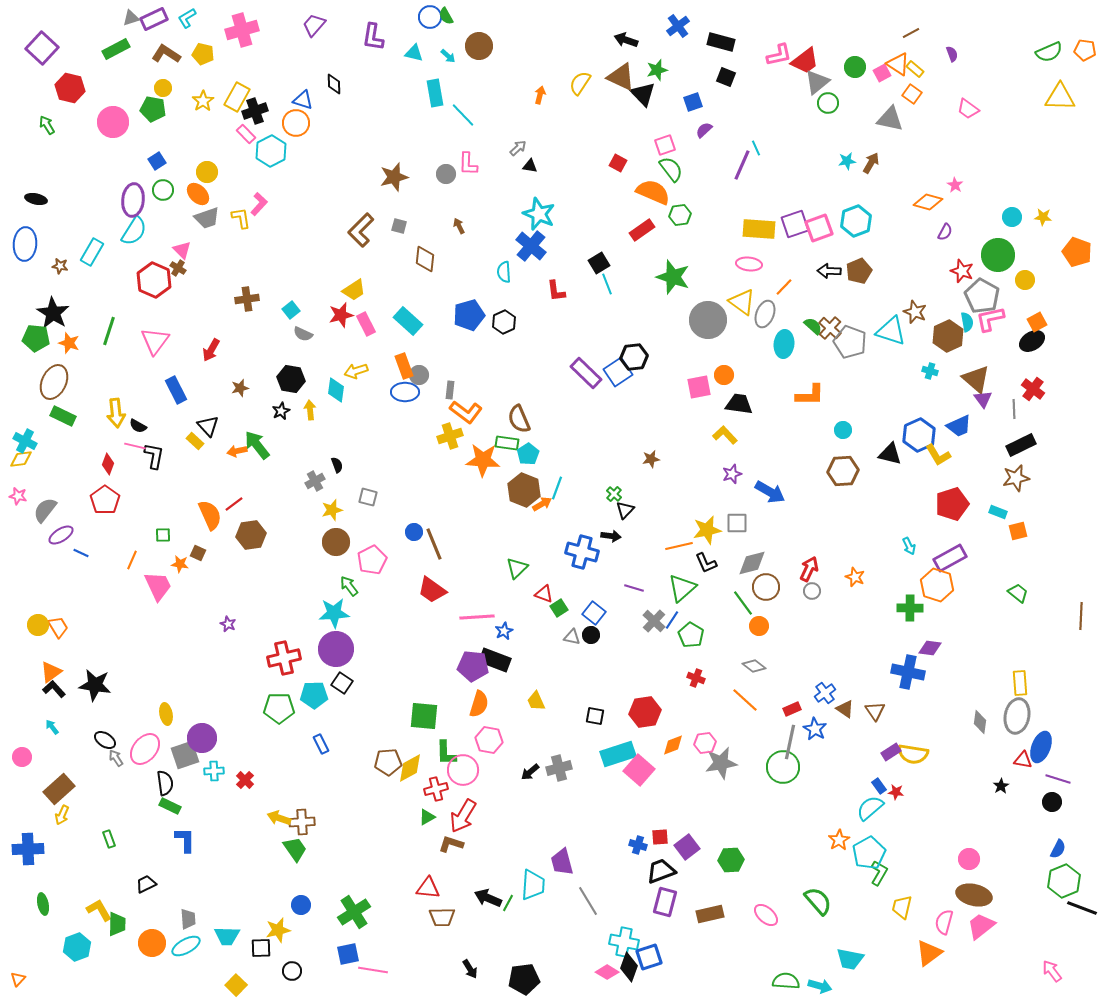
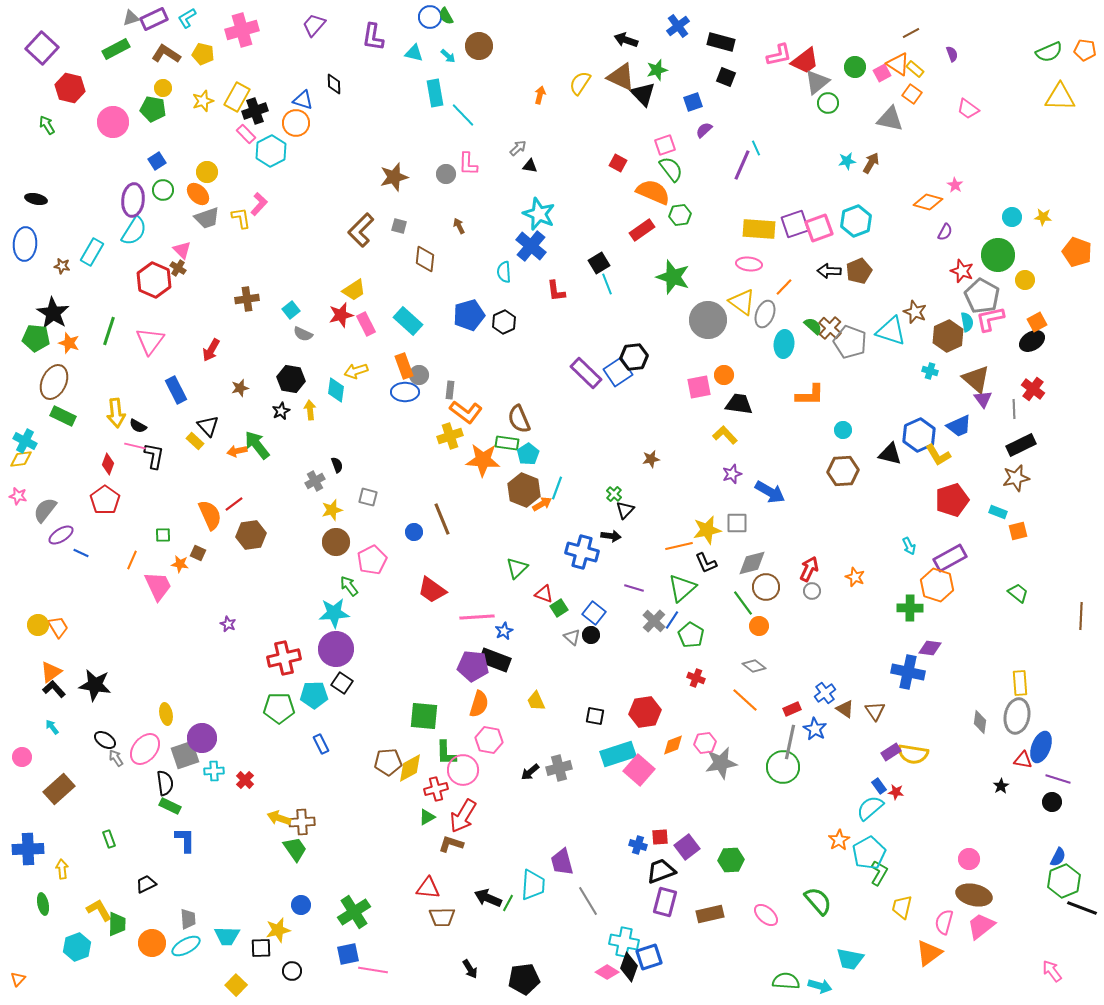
yellow star at (203, 101): rotated 15 degrees clockwise
brown star at (60, 266): moved 2 px right
pink triangle at (155, 341): moved 5 px left
red pentagon at (952, 504): moved 4 px up
brown line at (434, 544): moved 8 px right, 25 px up
gray triangle at (572, 637): rotated 30 degrees clockwise
yellow arrow at (62, 815): moved 54 px down; rotated 150 degrees clockwise
blue semicircle at (1058, 849): moved 8 px down
